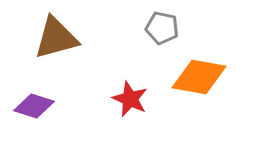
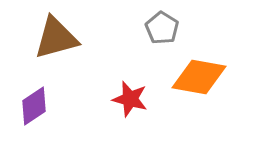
gray pentagon: rotated 20 degrees clockwise
red star: rotated 9 degrees counterclockwise
purple diamond: rotated 51 degrees counterclockwise
